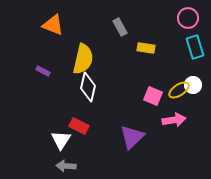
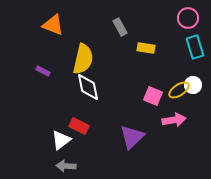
white diamond: rotated 24 degrees counterclockwise
white triangle: rotated 20 degrees clockwise
